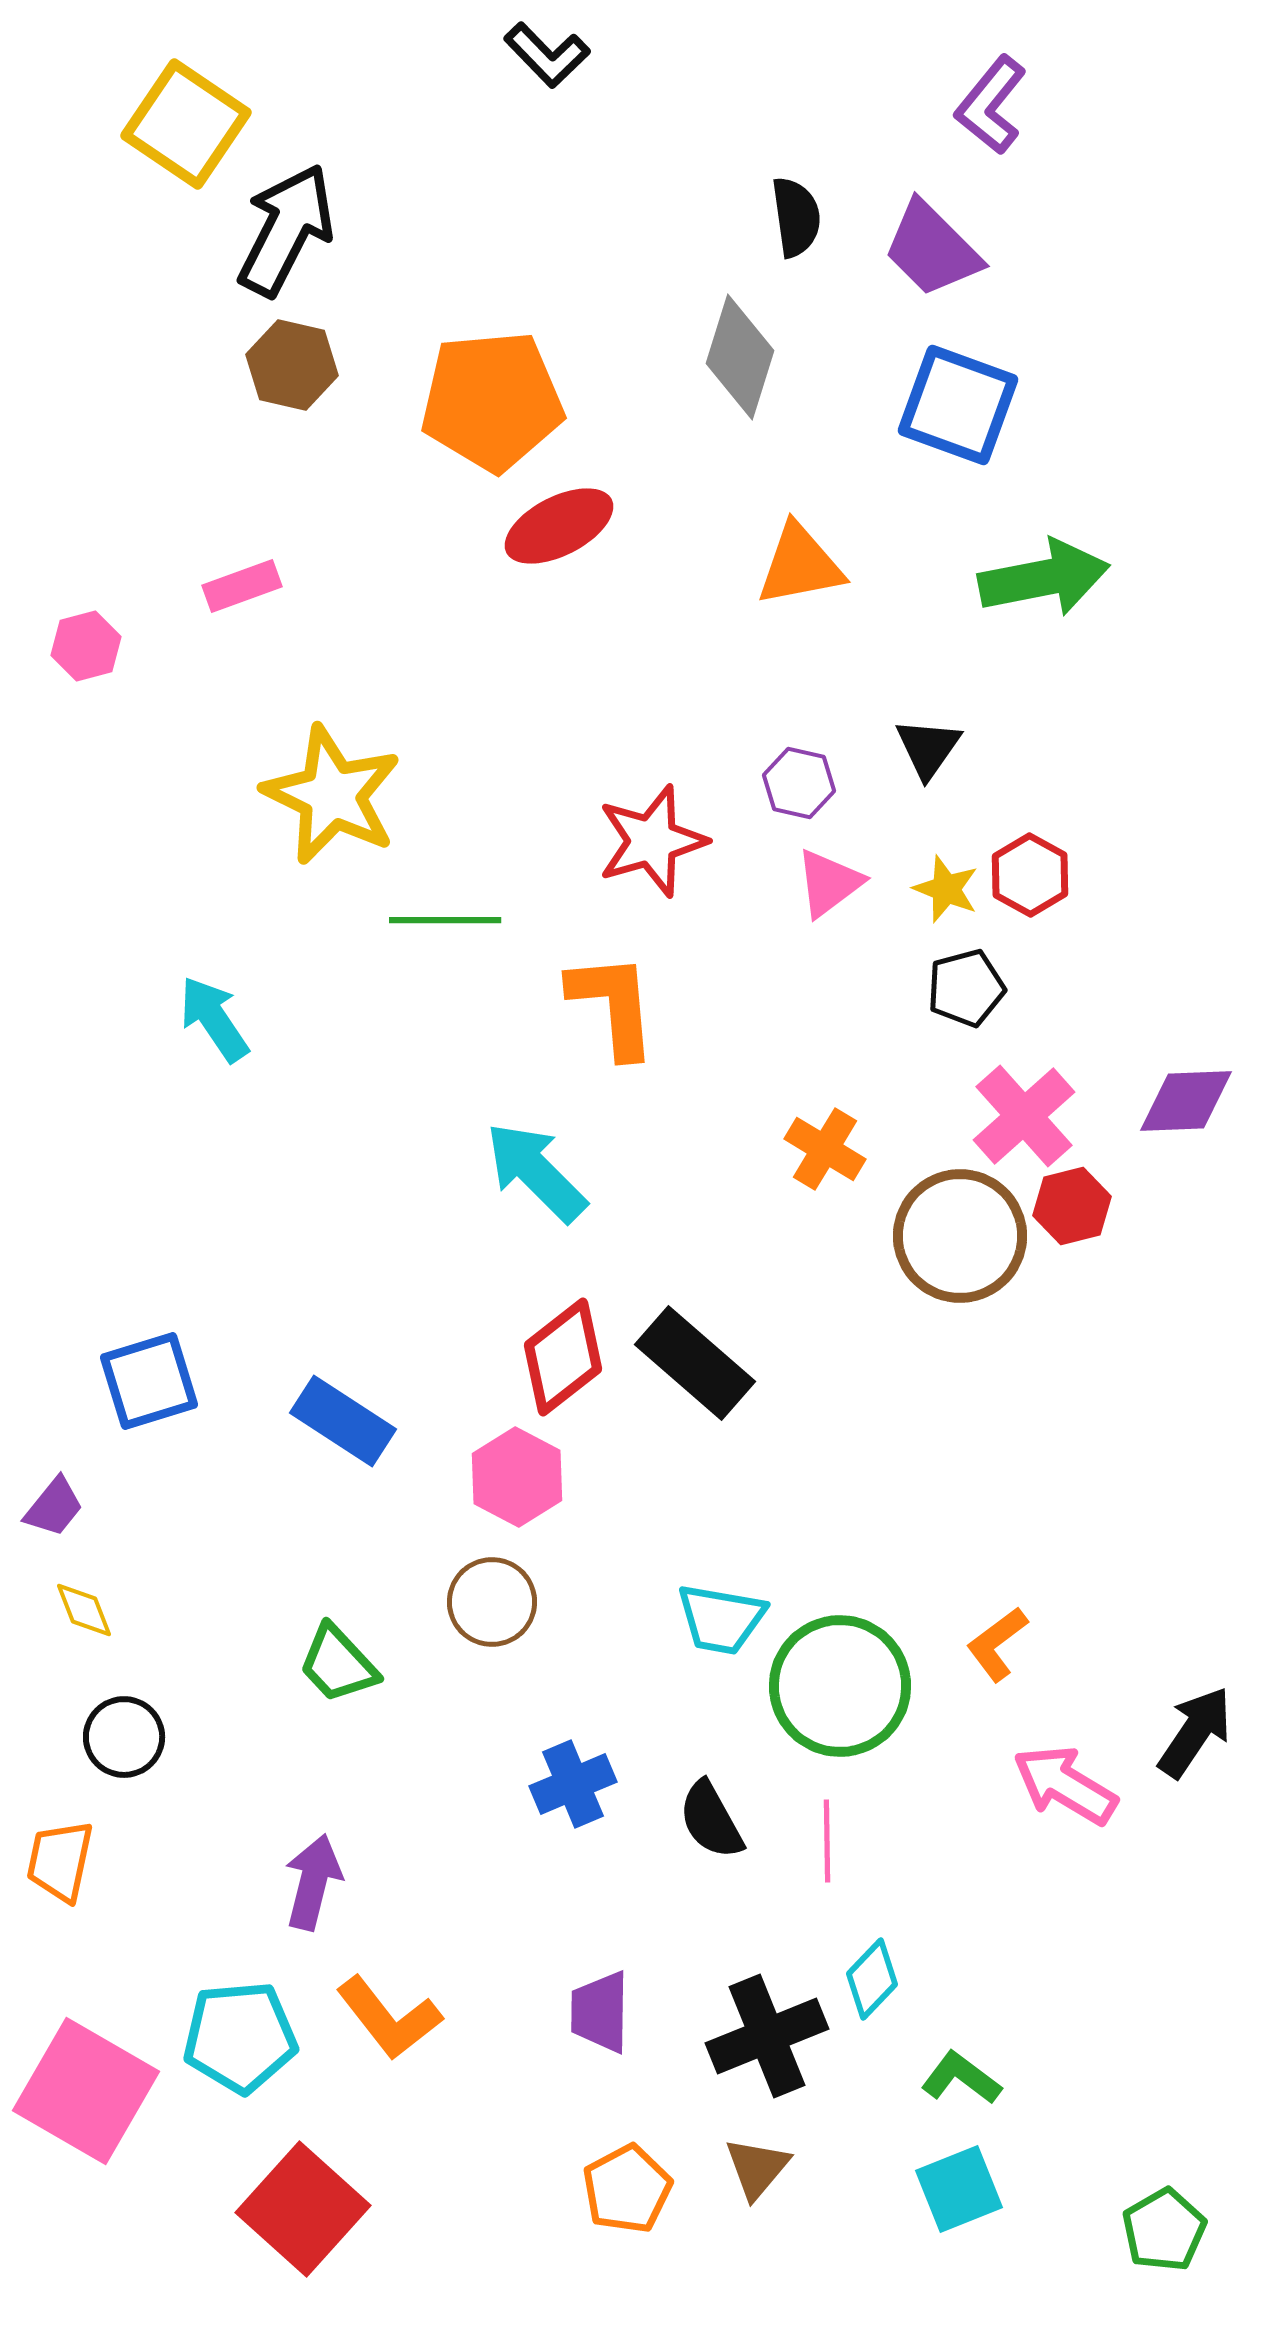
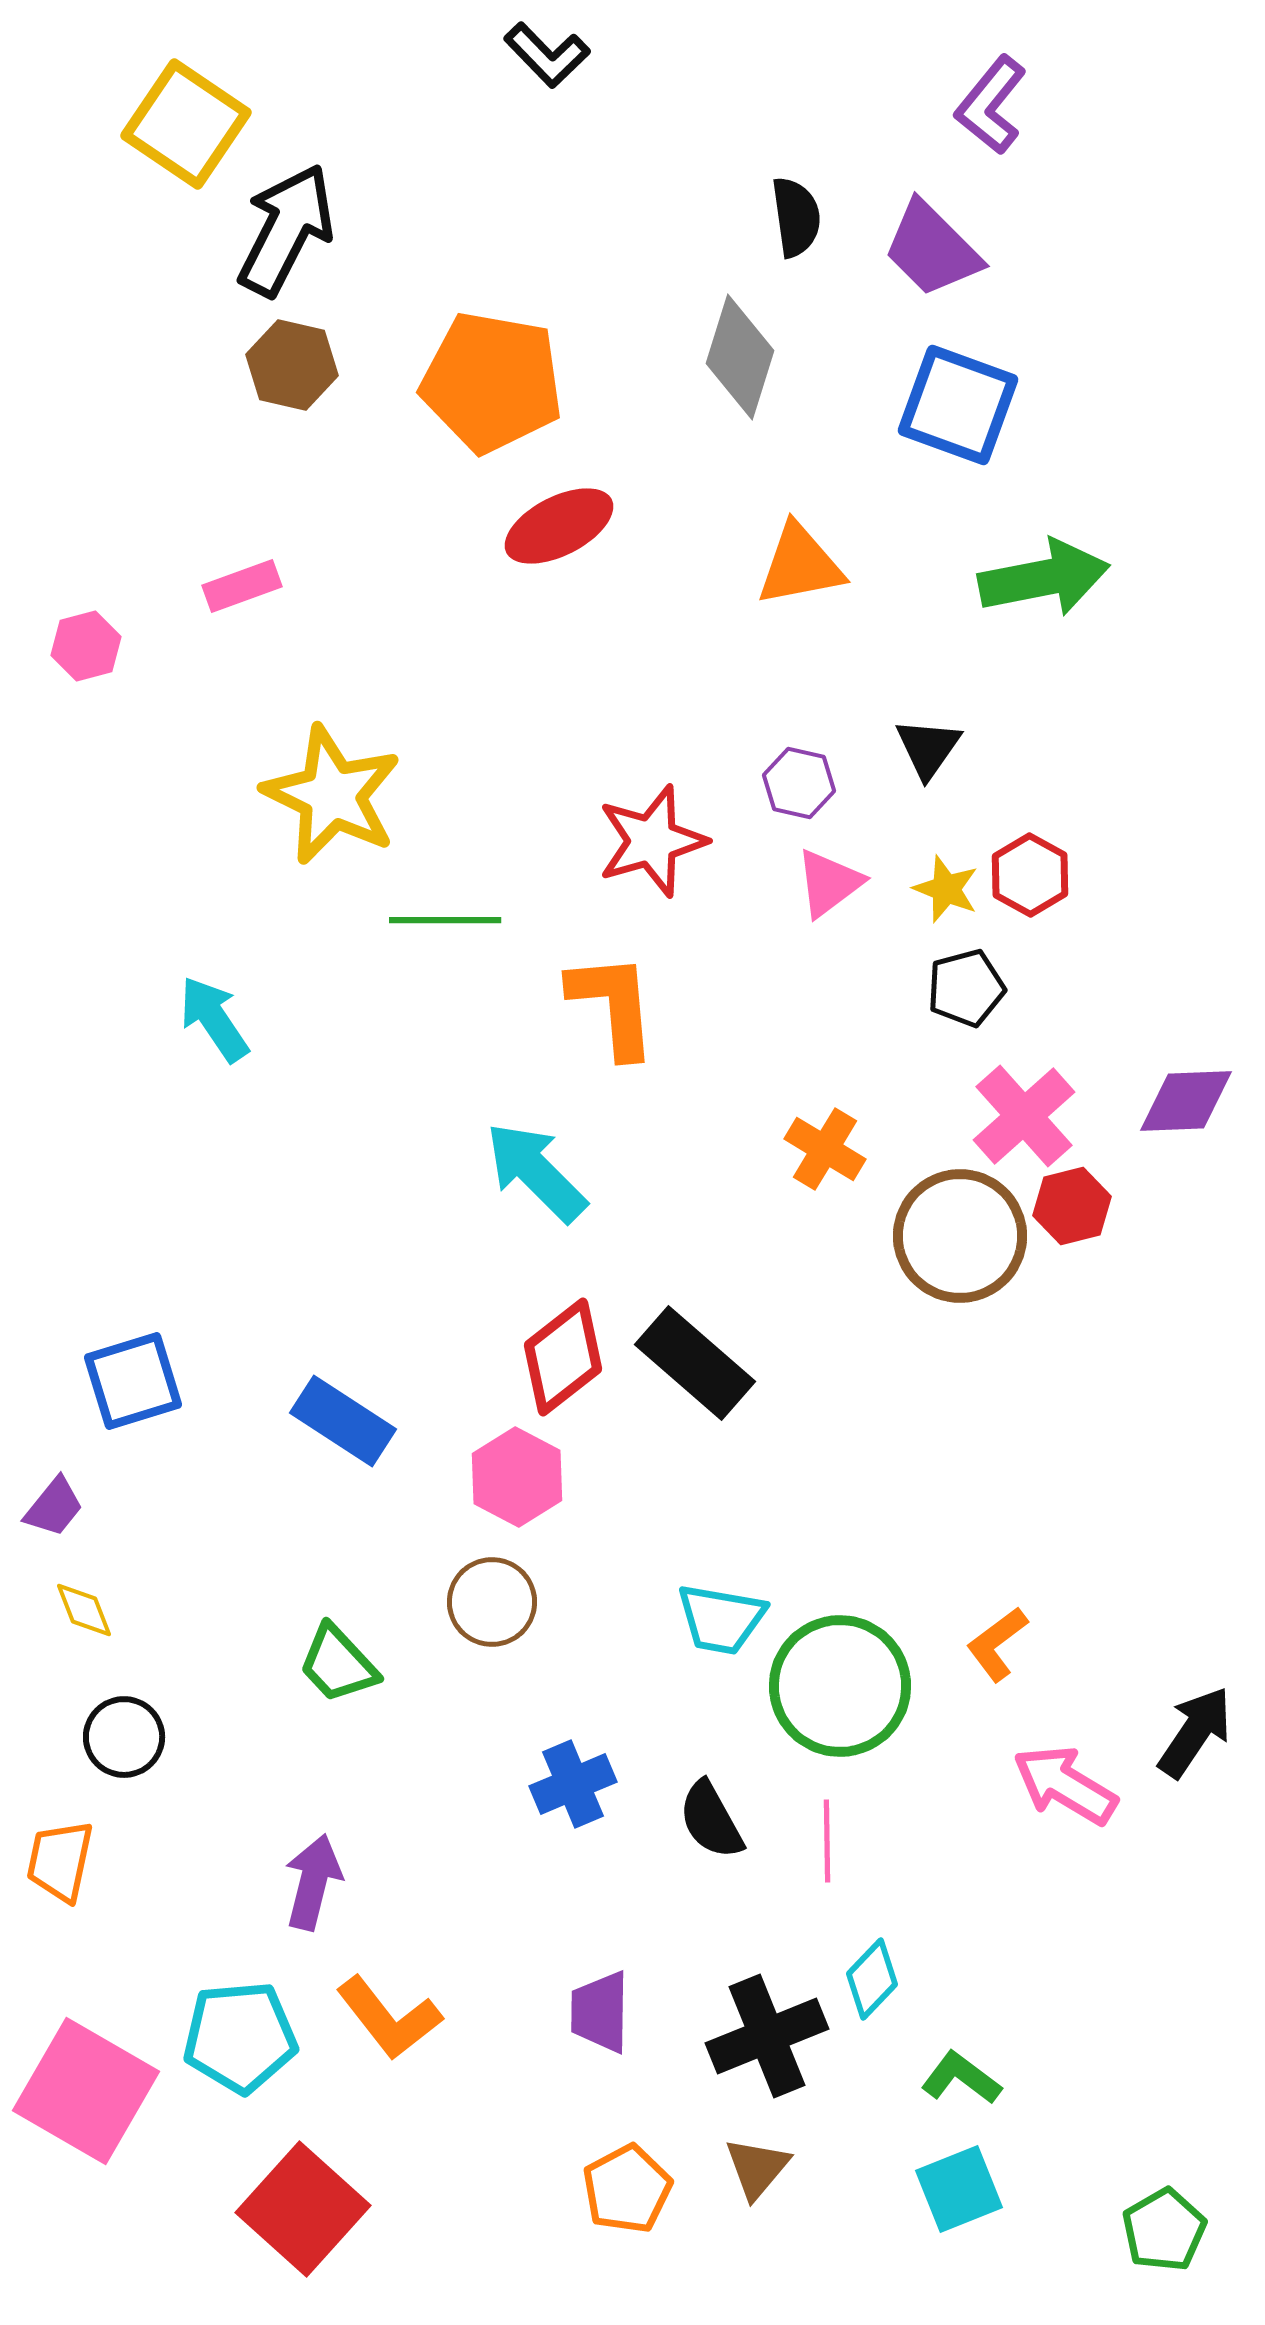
orange pentagon at (492, 401): moved 19 px up; rotated 15 degrees clockwise
blue square at (149, 1381): moved 16 px left
